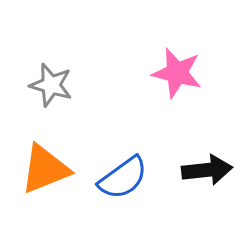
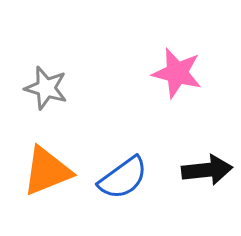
gray star: moved 5 px left, 3 px down
orange triangle: moved 2 px right, 2 px down
